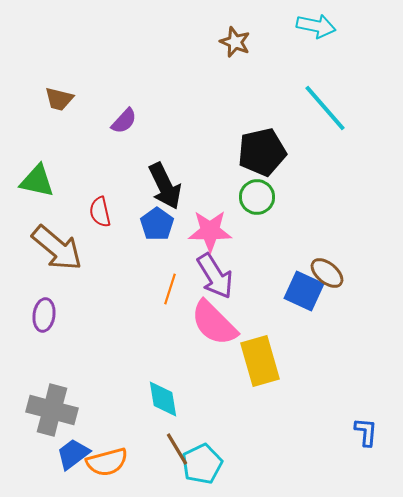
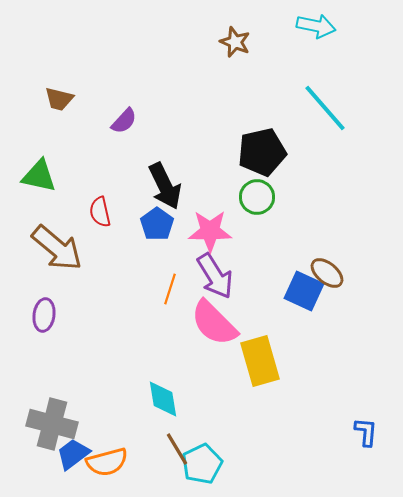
green triangle: moved 2 px right, 5 px up
gray cross: moved 14 px down
